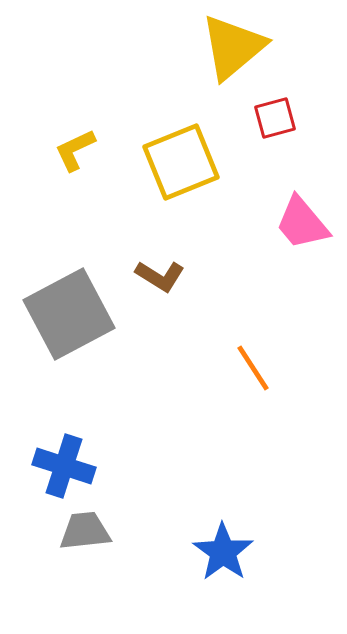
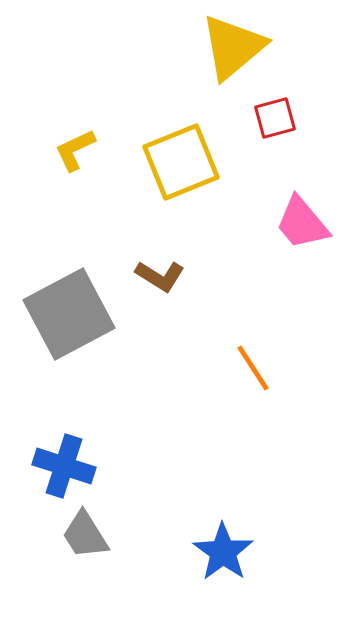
gray trapezoid: moved 4 px down; rotated 116 degrees counterclockwise
